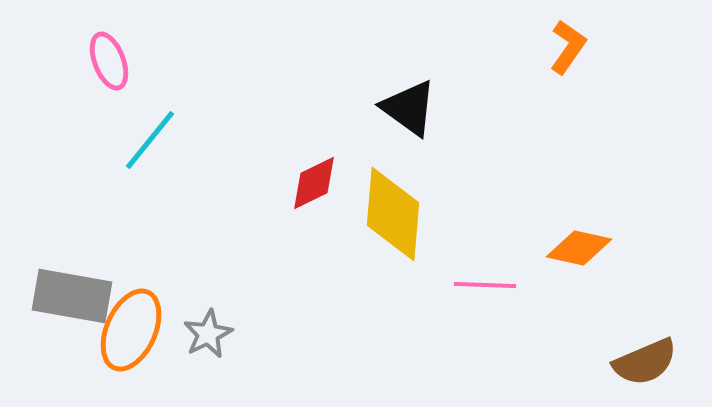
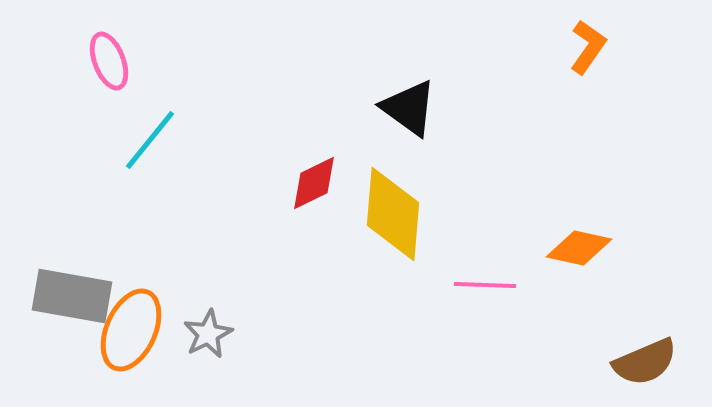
orange L-shape: moved 20 px right
